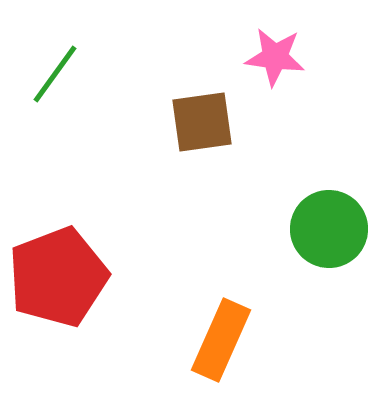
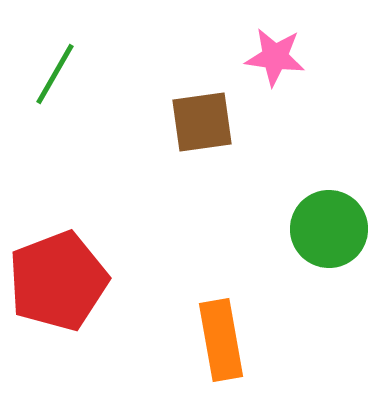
green line: rotated 6 degrees counterclockwise
red pentagon: moved 4 px down
orange rectangle: rotated 34 degrees counterclockwise
